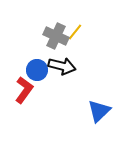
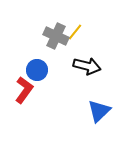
black arrow: moved 25 px right
